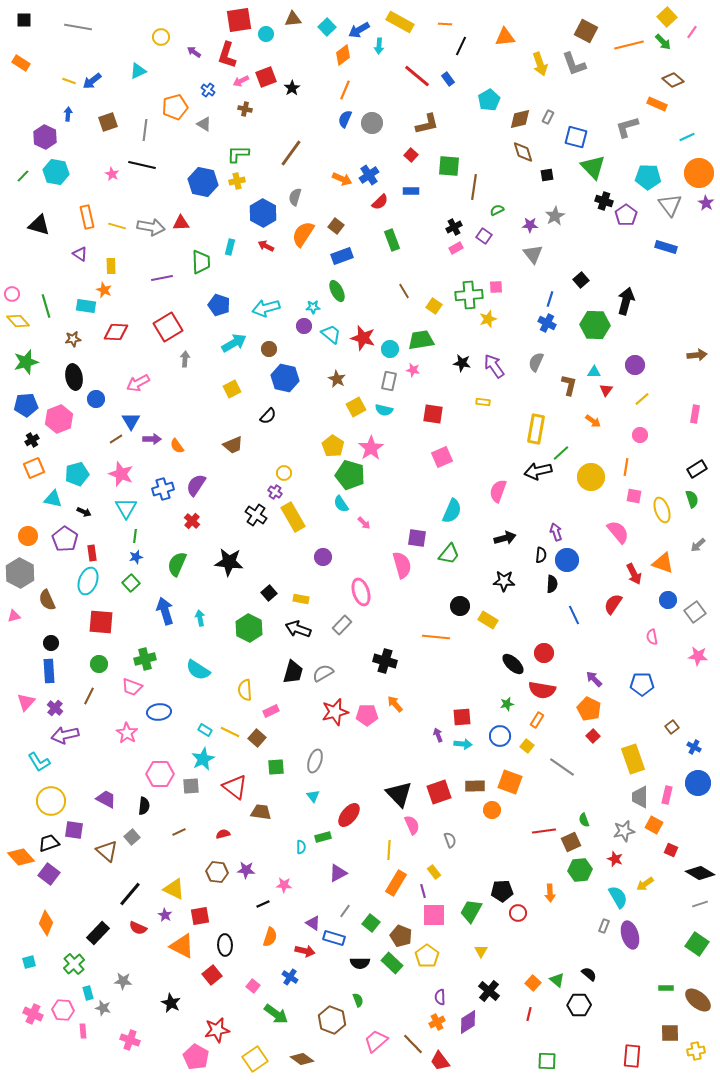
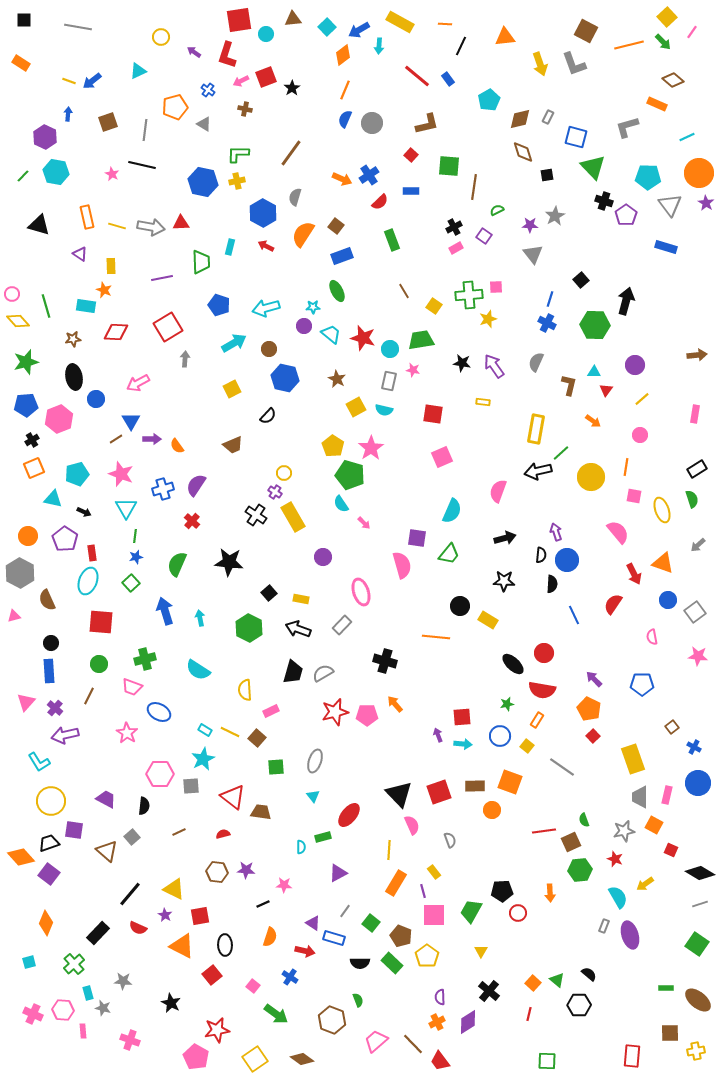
blue ellipse at (159, 712): rotated 35 degrees clockwise
red triangle at (235, 787): moved 2 px left, 10 px down
